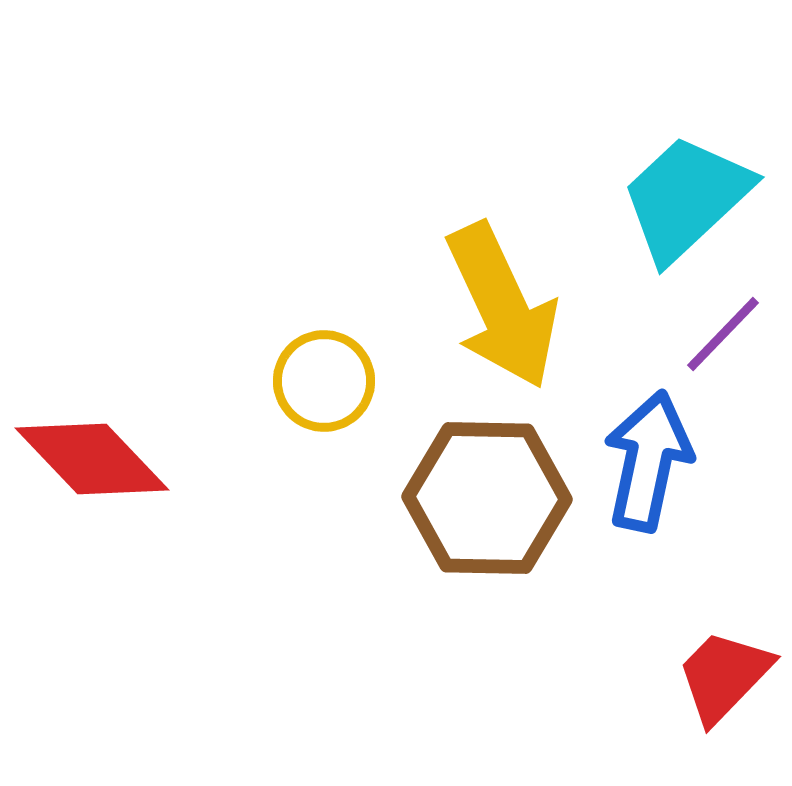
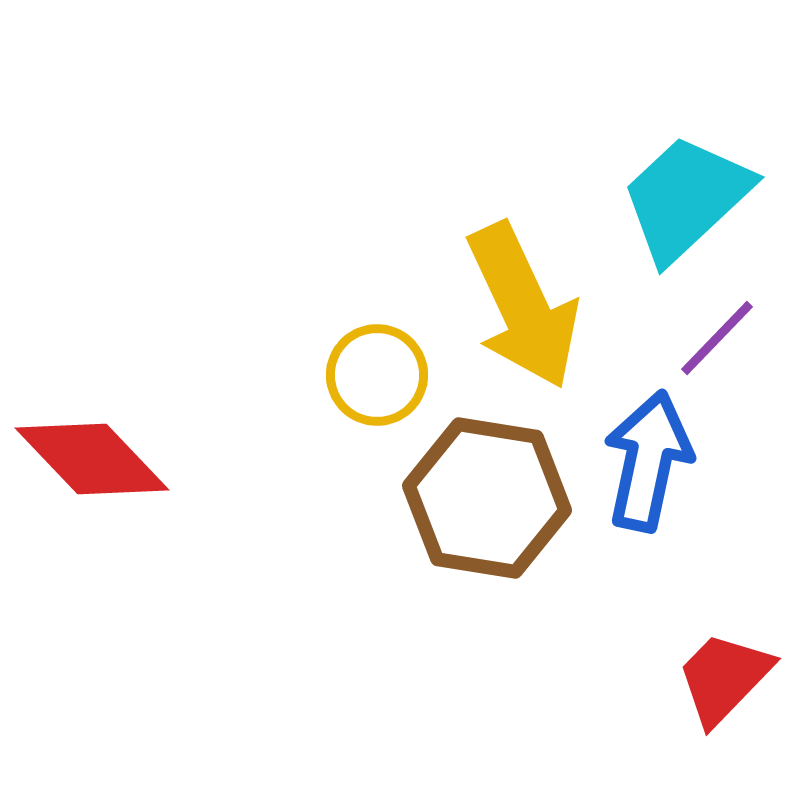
yellow arrow: moved 21 px right
purple line: moved 6 px left, 4 px down
yellow circle: moved 53 px right, 6 px up
brown hexagon: rotated 8 degrees clockwise
red trapezoid: moved 2 px down
